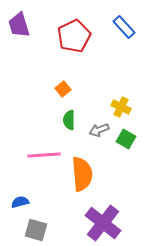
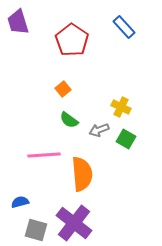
purple trapezoid: moved 1 px left, 3 px up
red pentagon: moved 2 px left, 4 px down; rotated 12 degrees counterclockwise
green semicircle: rotated 54 degrees counterclockwise
purple cross: moved 29 px left
